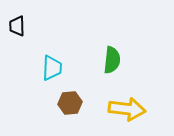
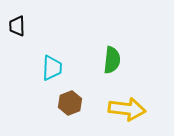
brown hexagon: rotated 15 degrees counterclockwise
